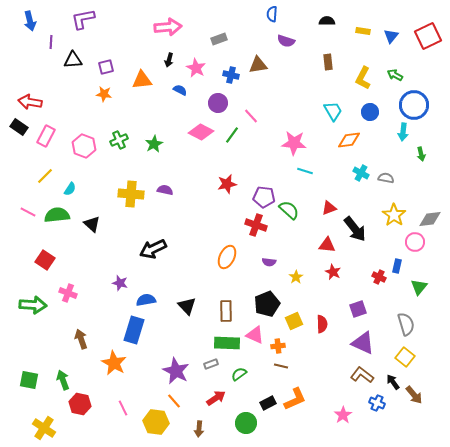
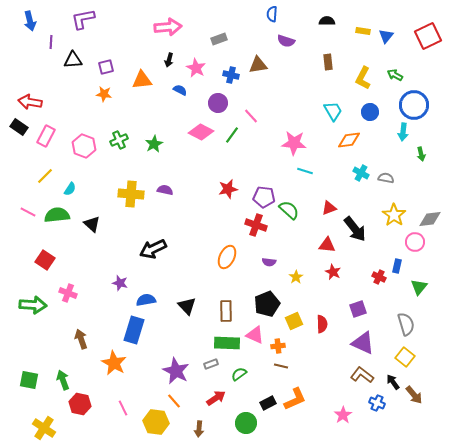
blue triangle at (391, 36): moved 5 px left
red star at (227, 184): moved 1 px right, 5 px down
